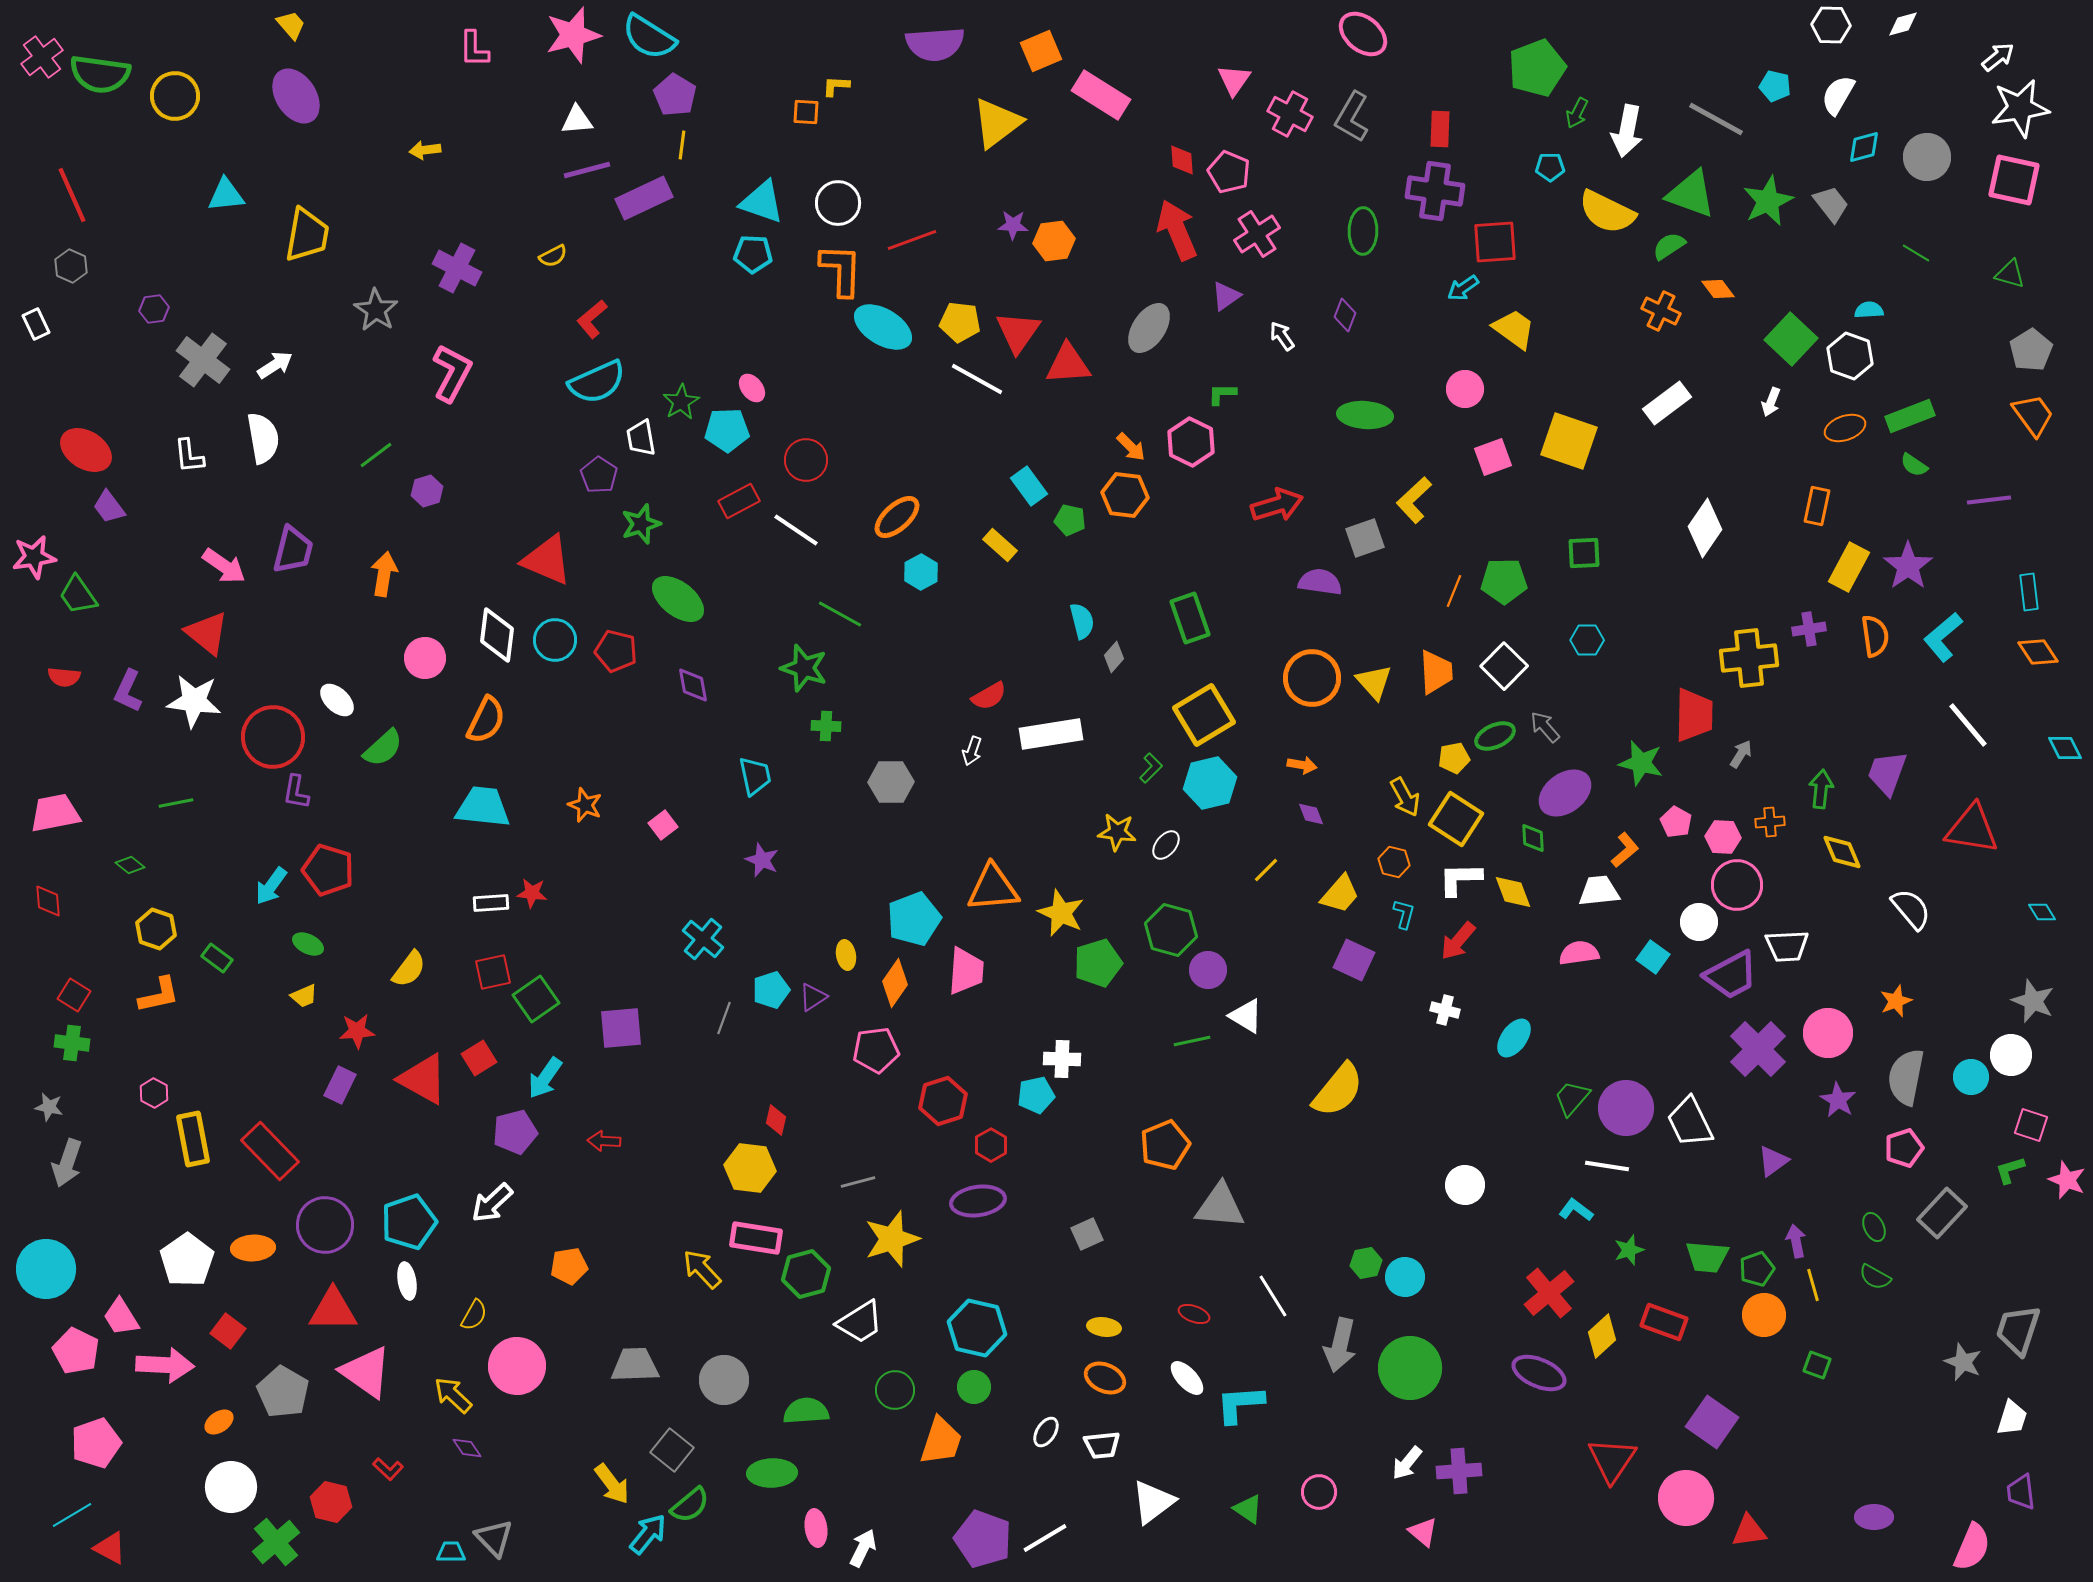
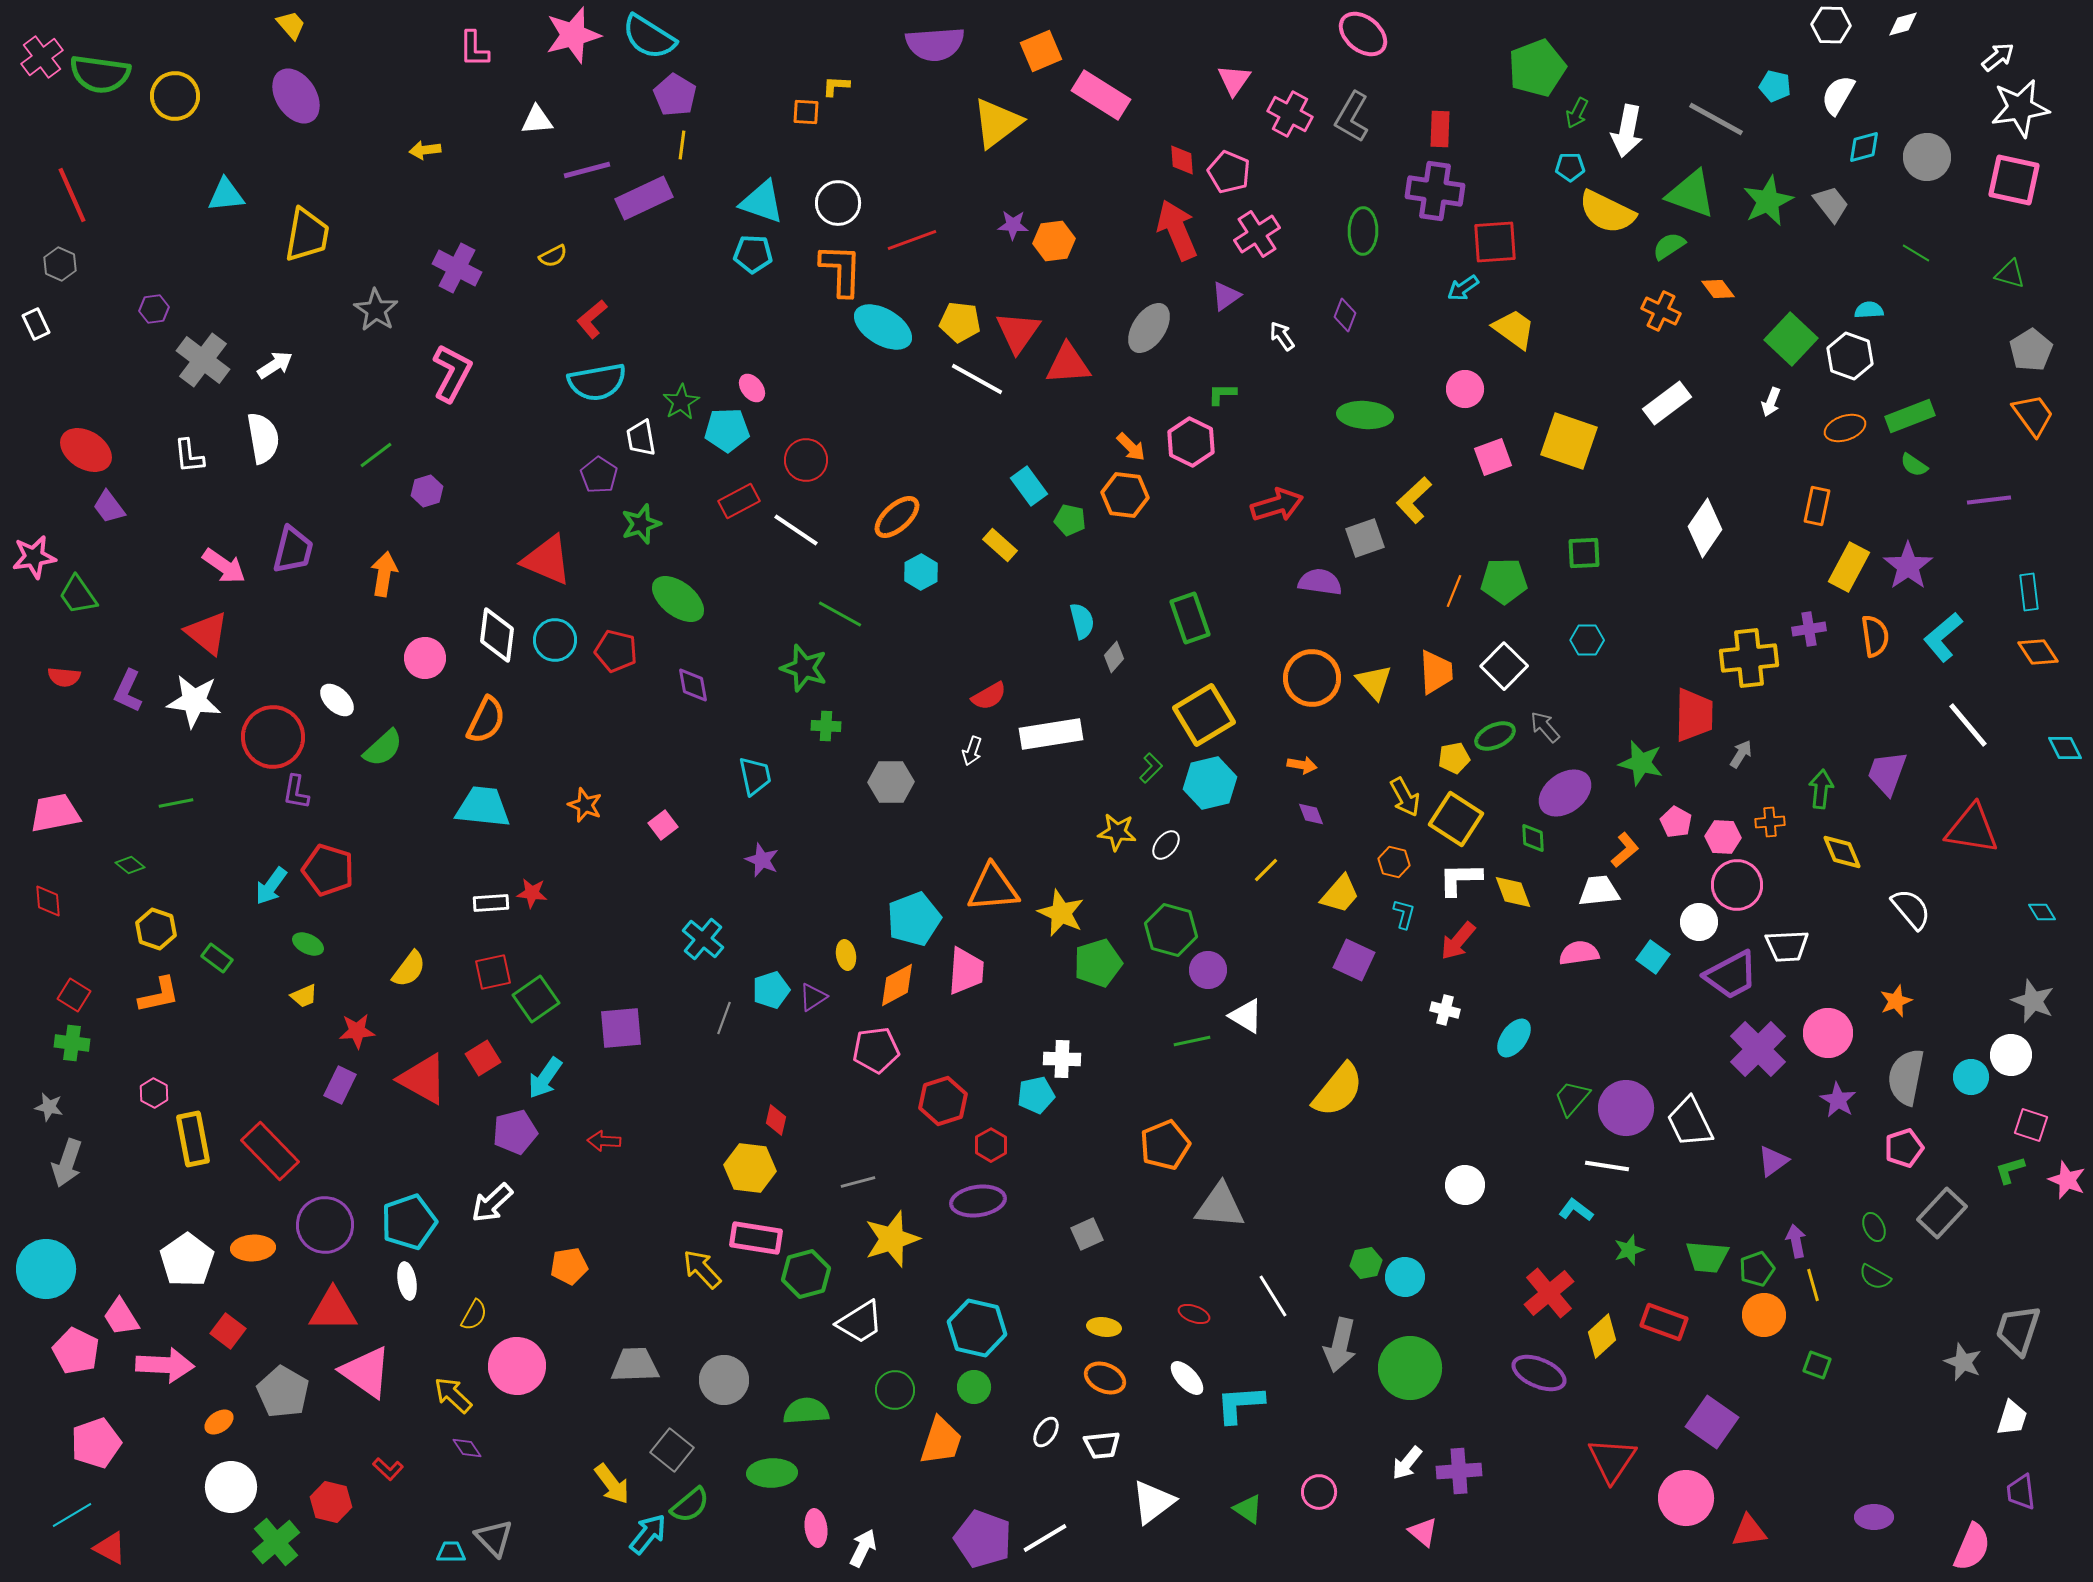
white triangle at (577, 120): moved 40 px left
cyan pentagon at (1550, 167): moved 20 px right
gray hexagon at (71, 266): moved 11 px left, 2 px up
cyan semicircle at (597, 382): rotated 14 degrees clockwise
orange diamond at (895, 983): moved 2 px right, 2 px down; rotated 27 degrees clockwise
red square at (479, 1058): moved 4 px right
